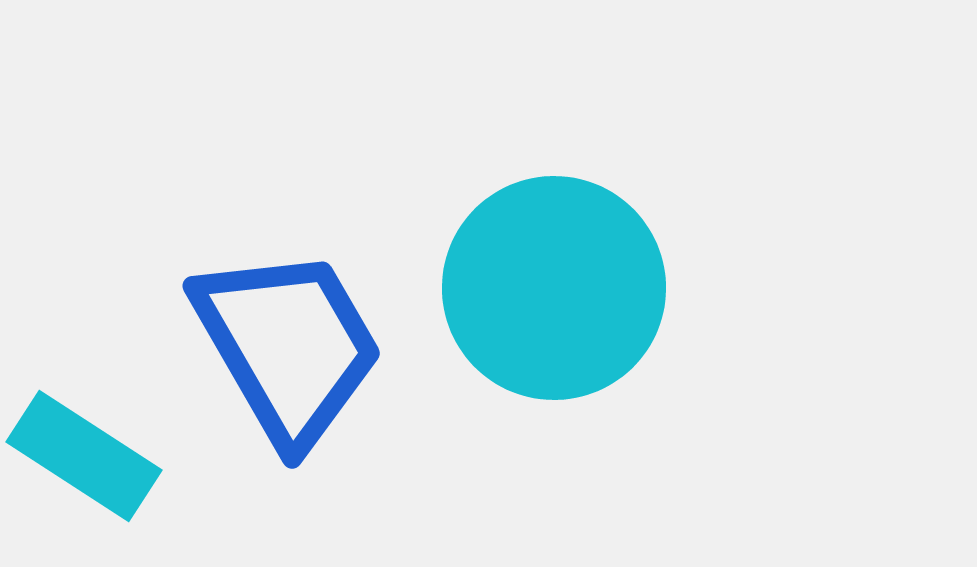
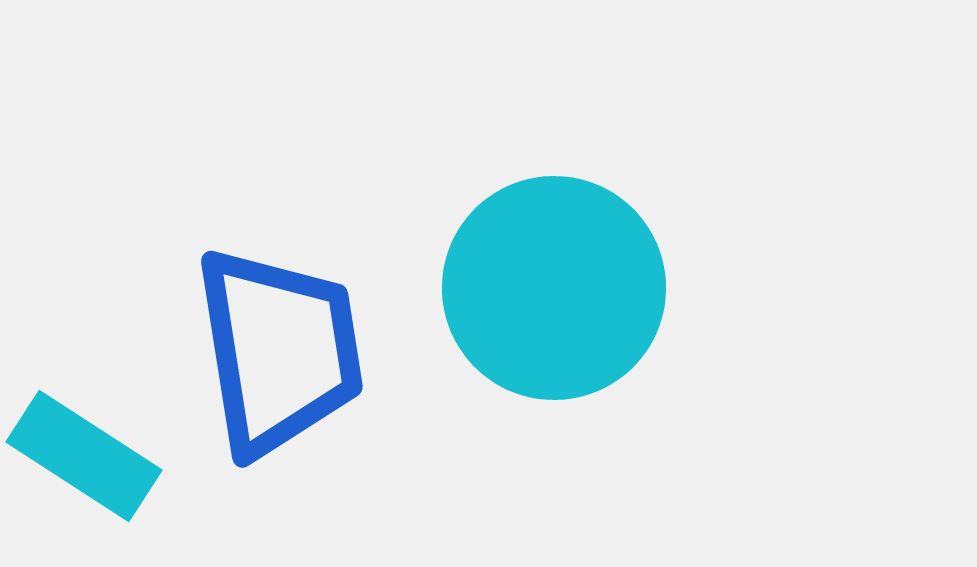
blue trapezoid: moved 9 px left, 5 px down; rotated 21 degrees clockwise
